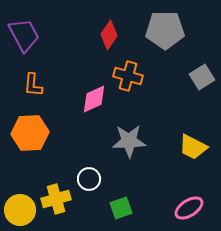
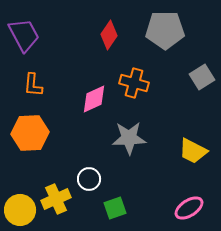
orange cross: moved 6 px right, 7 px down
gray star: moved 3 px up
yellow trapezoid: moved 4 px down
yellow cross: rotated 8 degrees counterclockwise
green square: moved 6 px left
